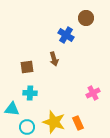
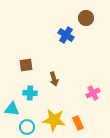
brown arrow: moved 20 px down
brown square: moved 1 px left, 2 px up
yellow star: moved 2 px up; rotated 10 degrees counterclockwise
